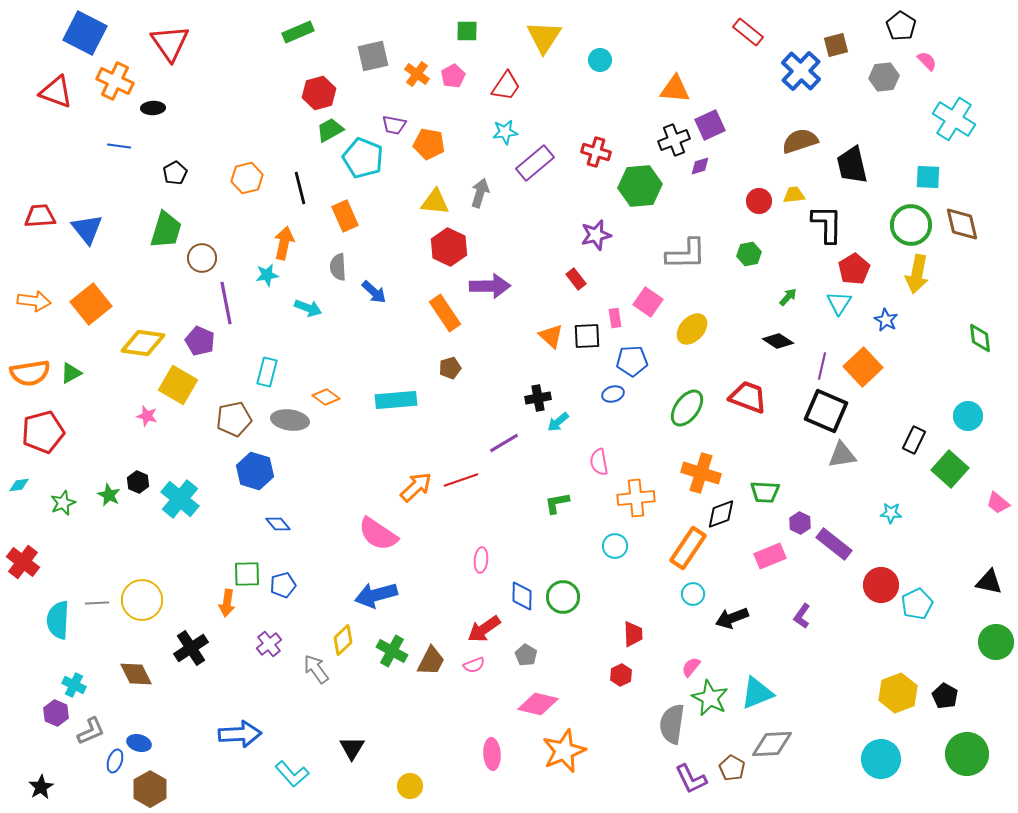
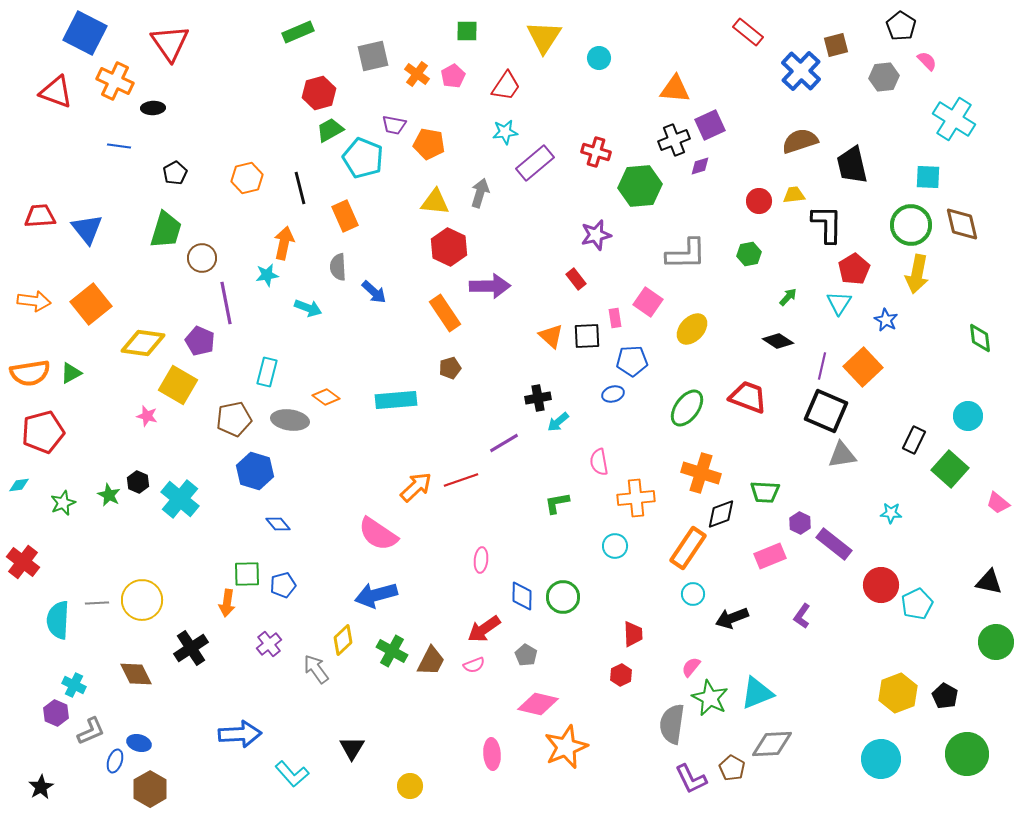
cyan circle at (600, 60): moved 1 px left, 2 px up
orange star at (564, 751): moved 2 px right, 4 px up
